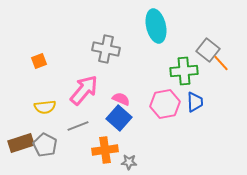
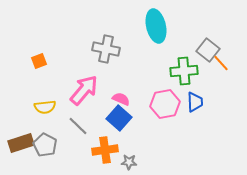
gray line: rotated 65 degrees clockwise
